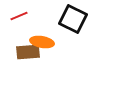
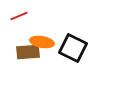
black square: moved 29 px down
